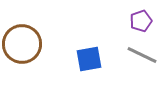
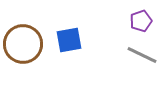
brown circle: moved 1 px right
blue square: moved 20 px left, 19 px up
